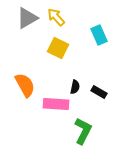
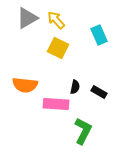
yellow arrow: moved 3 px down
orange semicircle: rotated 125 degrees clockwise
